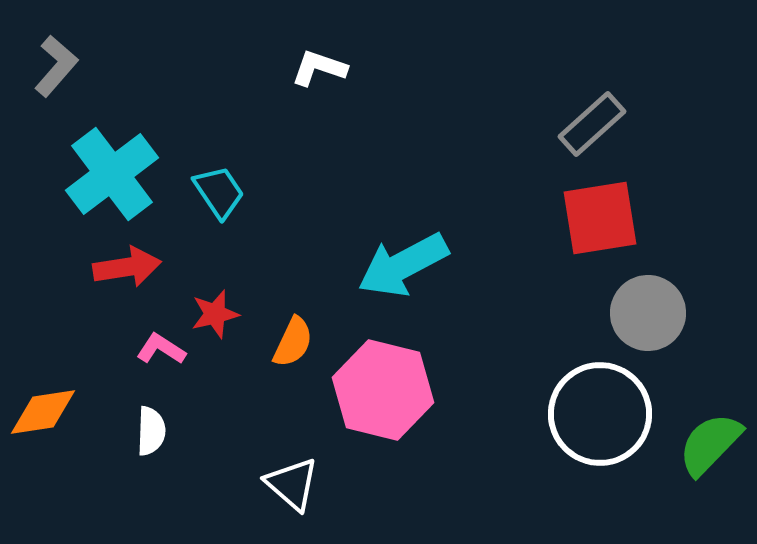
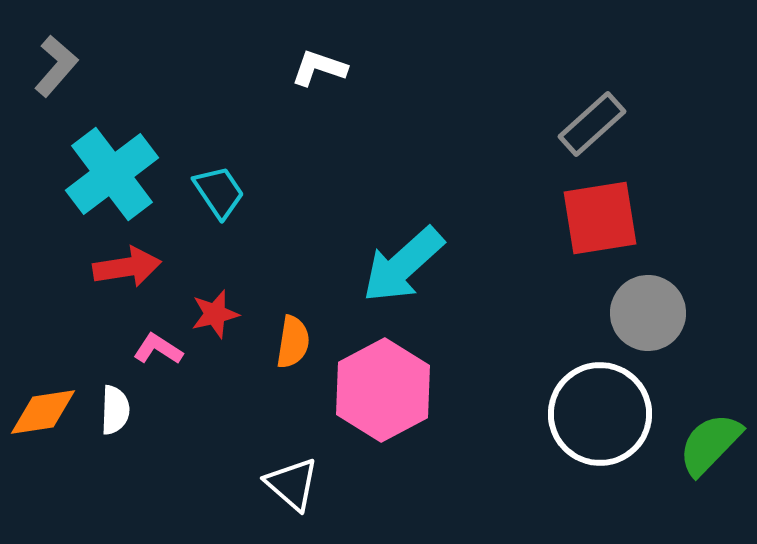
cyan arrow: rotated 14 degrees counterclockwise
orange semicircle: rotated 16 degrees counterclockwise
pink L-shape: moved 3 px left
pink hexagon: rotated 18 degrees clockwise
white semicircle: moved 36 px left, 21 px up
